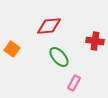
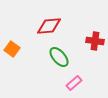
pink rectangle: rotated 21 degrees clockwise
